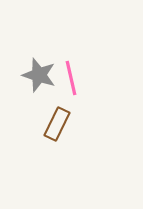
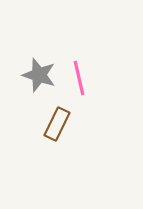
pink line: moved 8 px right
